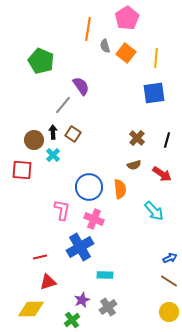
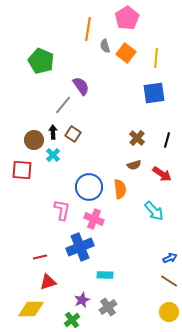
blue cross: rotated 8 degrees clockwise
